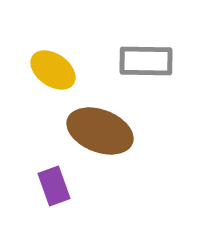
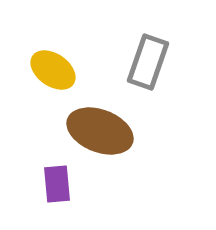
gray rectangle: moved 2 px right, 1 px down; rotated 72 degrees counterclockwise
purple rectangle: moved 3 px right, 2 px up; rotated 15 degrees clockwise
